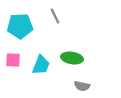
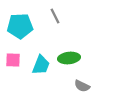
green ellipse: moved 3 px left; rotated 15 degrees counterclockwise
gray semicircle: rotated 14 degrees clockwise
